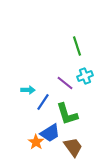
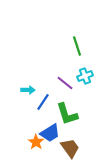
brown trapezoid: moved 3 px left, 1 px down
